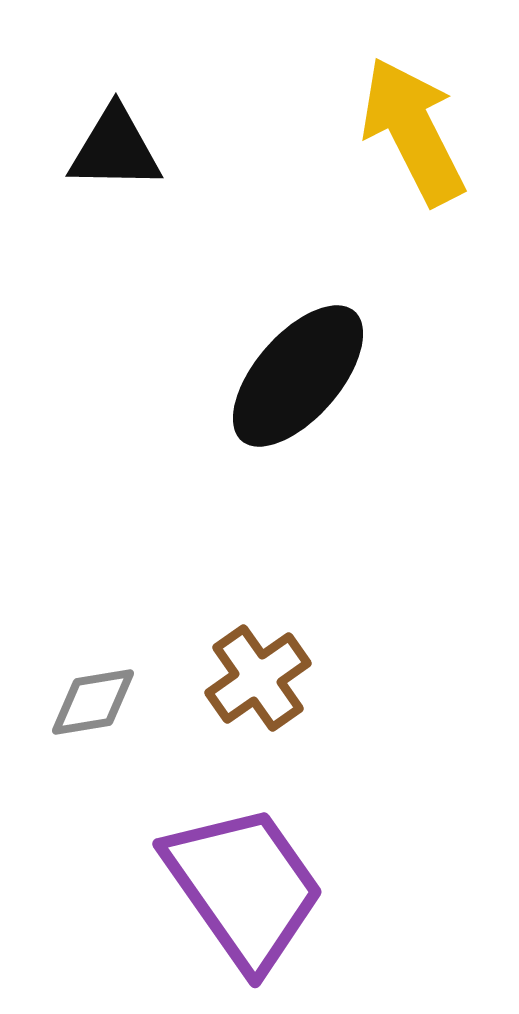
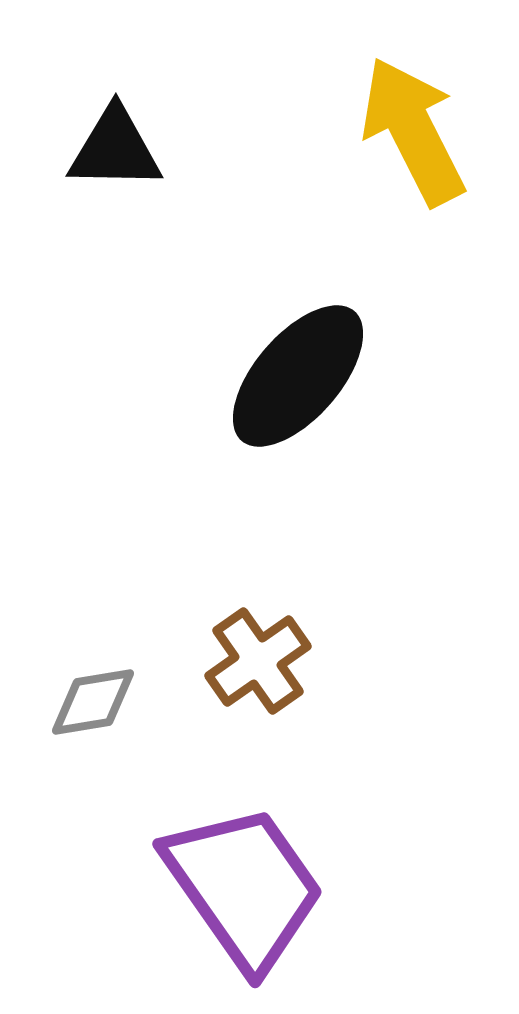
brown cross: moved 17 px up
